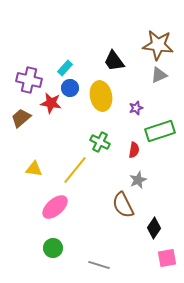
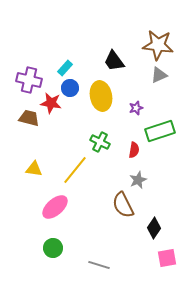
brown trapezoid: moved 8 px right; rotated 55 degrees clockwise
